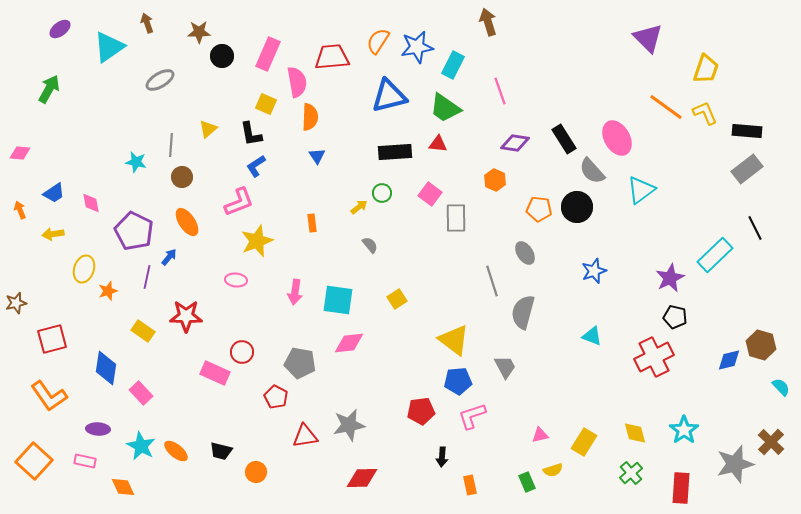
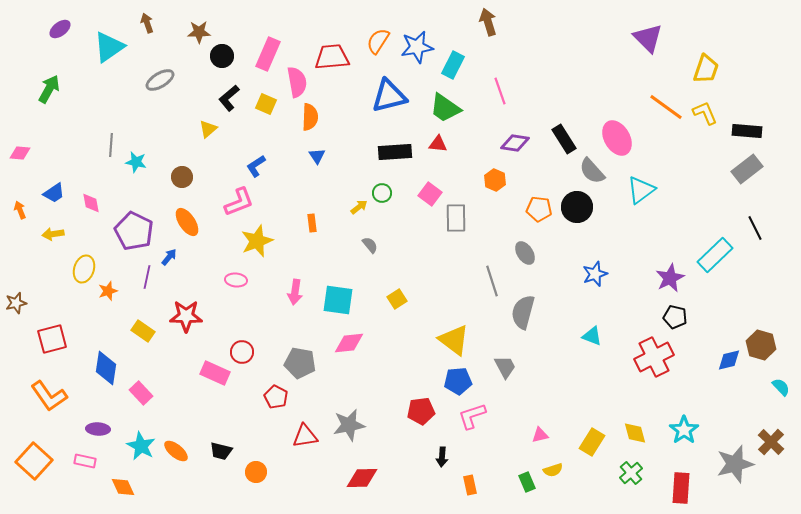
black L-shape at (251, 134): moved 22 px left, 36 px up; rotated 60 degrees clockwise
gray line at (171, 145): moved 60 px left
blue star at (594, 271): moved 1 px right, 3 px down
yellow rectangle at (584, 442): moved 8 px right
